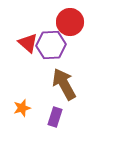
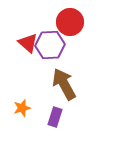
purple hexagon: moved 1 px left
